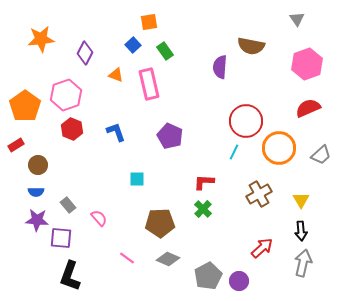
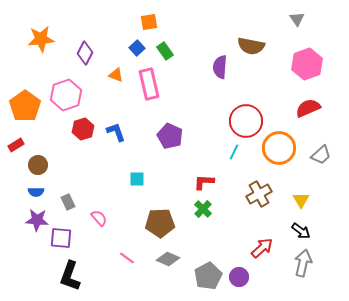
blue square at (133, 45): moved 4 px right, 3 px down
red hexagon at (72, 129): moved 11 px right; rotated 20 degrees clockwise
gray rectangle at (68, 205): moved 3 px up; rotated 14 degrees clockwise
black arrow at (301, 231): rotated 48 degrees counterclockwise
purple circle at (239, 281): moved 4 px up
